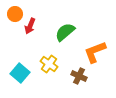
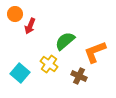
green semicircle: moved 9 px down
